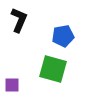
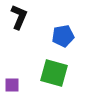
black L-shape: moved 3 px up
green square: moved 1 px right, 4 px down
